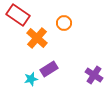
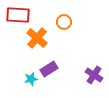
red rectangle: rotated 30 degrees counterclockwise
orange circle: moved 1 px up
